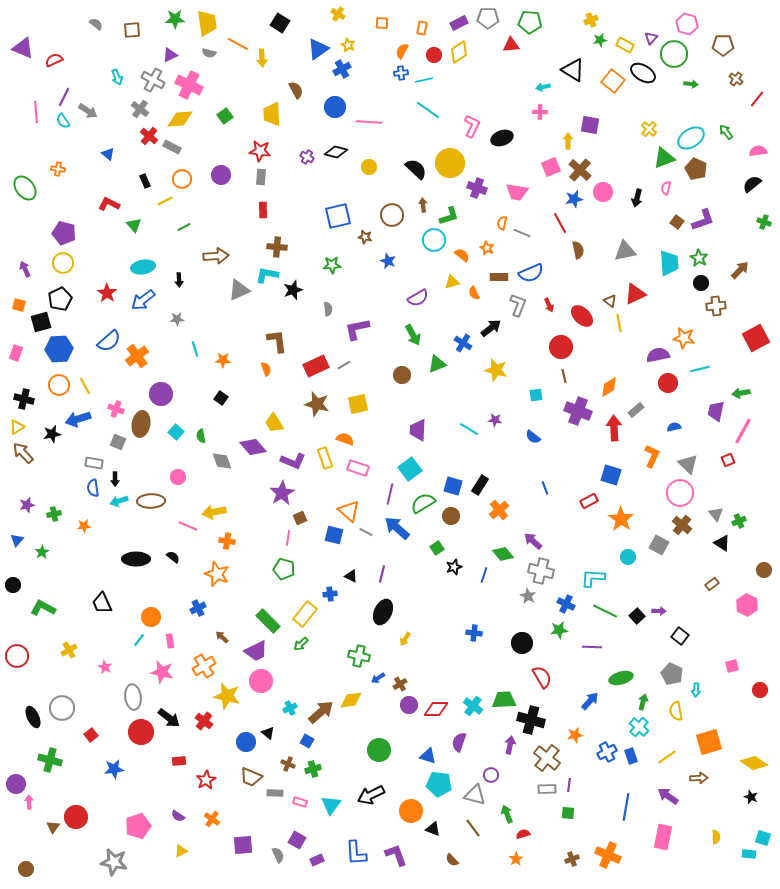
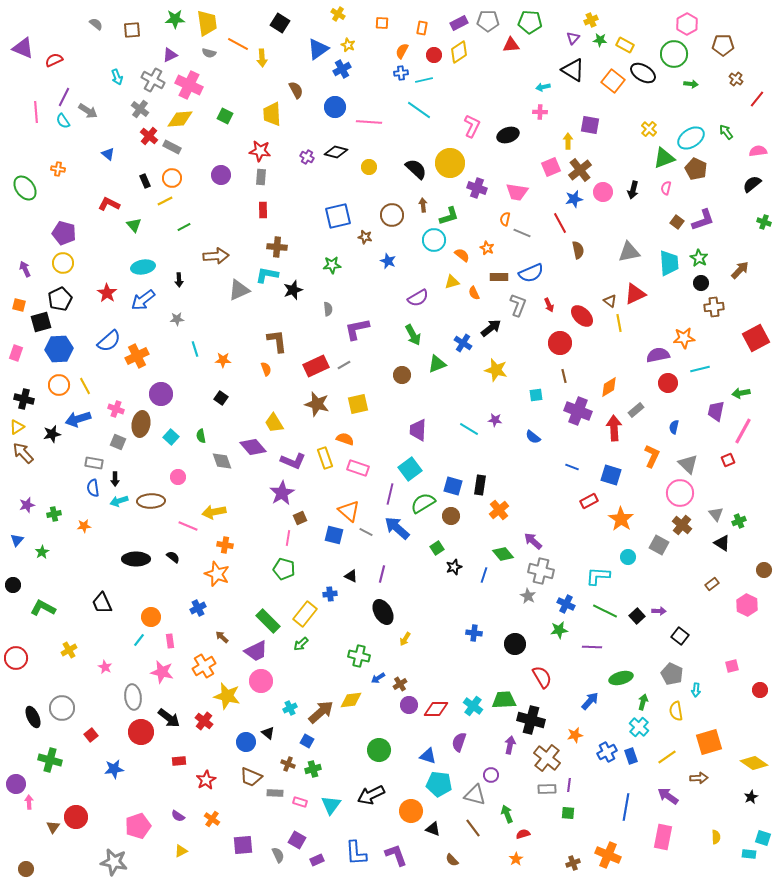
gray pentagon at (488, 18): moved 3 px down
pink hexagon at (687, 24): rotated 15 degrees clockwise
purple triangle at (651, 38): moved 78 px left
green star at (600, 40): rotated 16 degrees clockwise
cyan line at (428, 110): moved 9 px left
green square at (225, 116): rotated 28 degrees counterclockwise
black ellipse at (502, 138): moved 6 px right, 3 px up
brown cross at (580, 170): rotated 10 degrees clockwise
orange circle at (182, 179): moved 10 px left, 1 px up
black arrow at (637, 198): moved 4 px left, 8 px up
orange semicircle at (502, 223): moved 3 px right, 4 px up
gray triangle at (625, 251): moved 4 px right, 1 px down
brown cross at (716, 306): moved 2 px left, 1 px down
orange star at (684, 338): rotated 15 degrees counterclockwise
red circle at (561, 347): moved 1 px left, 4 px up
orange cross at (137, 356): rotated 10 degrees clockwise
blue semicircle at (674, 427): rotated 64 degrees counterclockwise
cyan square at (176, 432): moved 5 px left, 5 px down
black rectangle at (480, 485): rotated 24 degrees counterclockwise
blue line at (545, 488): moved 27 px right, 21 px up; rotated 48 degrees counterclockwise
orange cross at (227, 541): moved 2 px left, 4 px down
cyan L-shape at (593, 578): moved 5 px right, 2 px up
black ellipse at (383, 612): rotated 55 degrees counterclockwise
black circle at (522, 643): moved 7 px left, 1 px down
red circle at (17, 656): moved 1 px left, 2 px down
black star at (751, 797): rotated 24 degrees clockwise
brown cross at (572, 859): moved 1 px right, 4 px down
